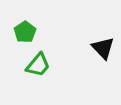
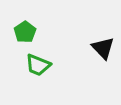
green trapezoid: rotated 72 degrees clockwise
